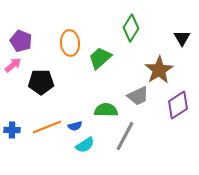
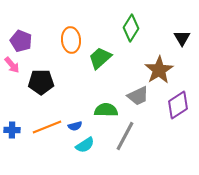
orange ellipse: moved 1 px right, 3 px up
pink arrow: moved 1 px left; rotated 90 degrees clockwise
